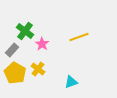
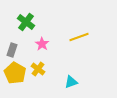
green cross: moved 1 px right, 9 px up
gray rectangle: rotated 24 degrees counterclockwise
